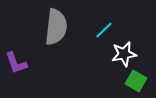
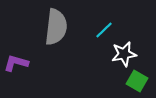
purple L-shape: rotated 125 degrees clockwise
green square: moved 1 px right
